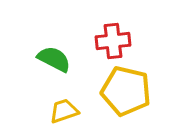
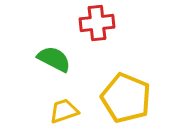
red cross: moved 16 px left, 18 px up
yellow pentagon: moved 7 px down; rotated 9 degrees clockwise
